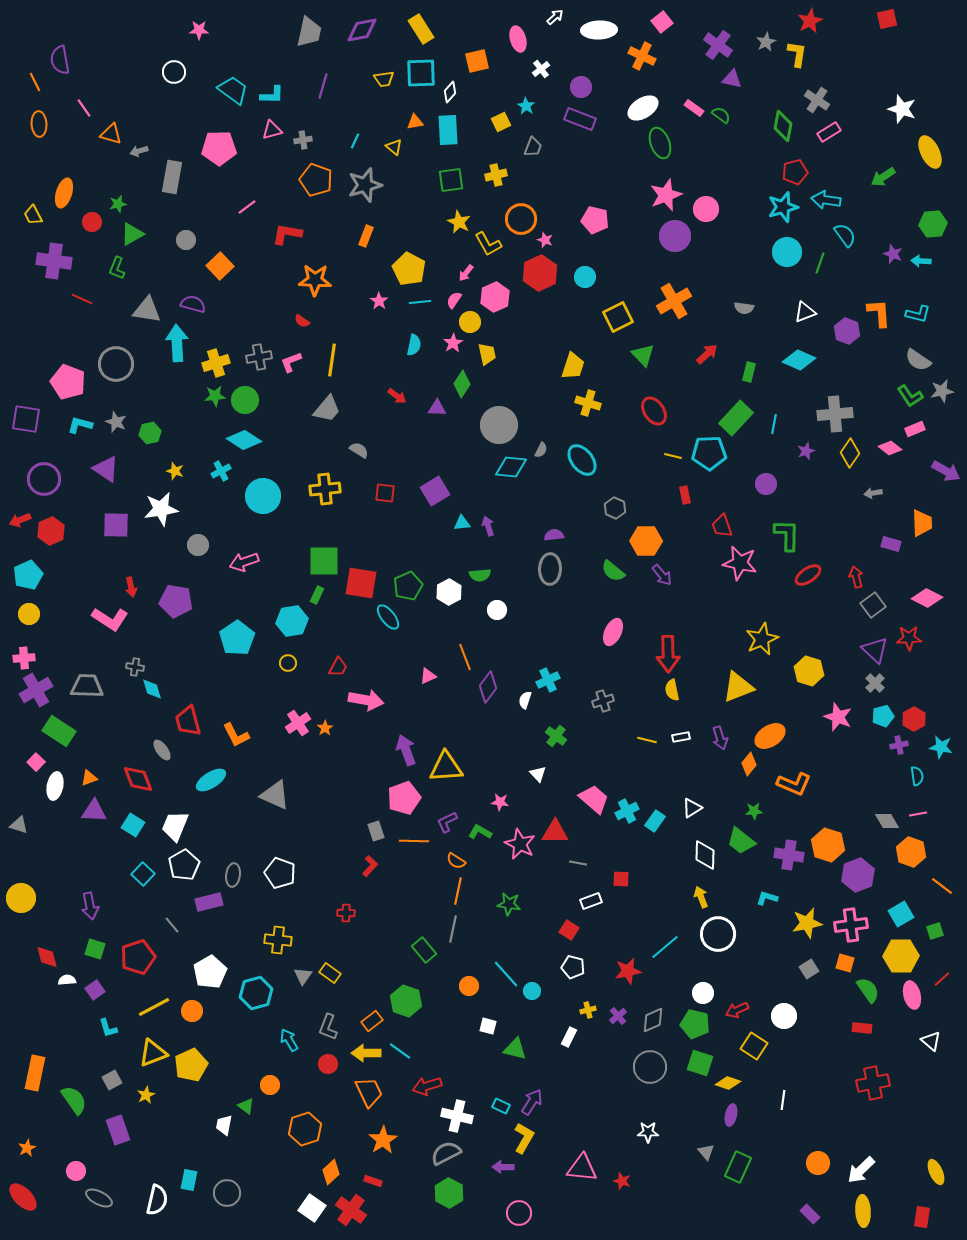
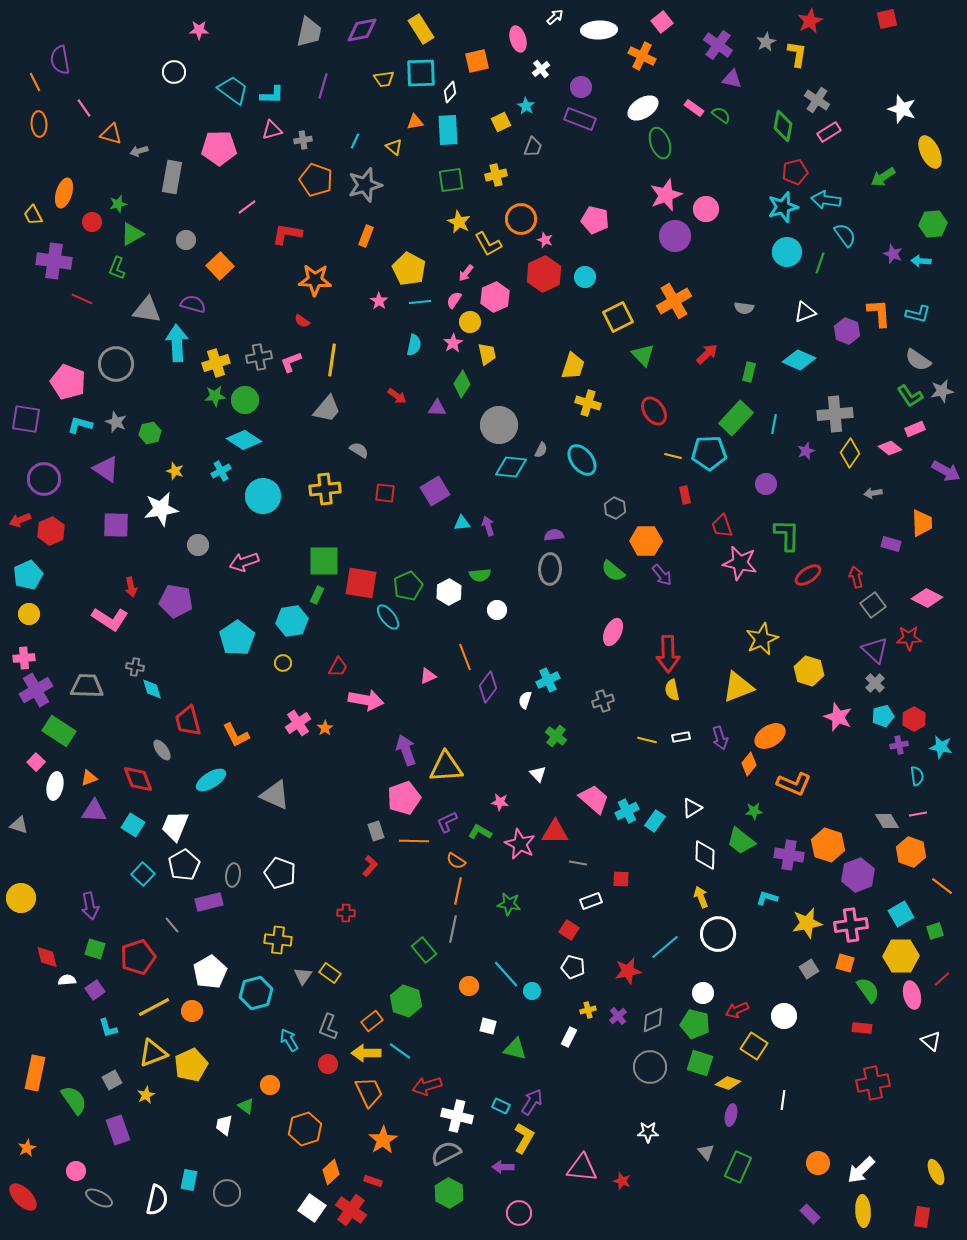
red hexagon at (540, 273): moved 4 px right, 1 px down
yellow circle at (288, 663): moved 5 px left
